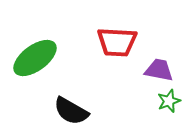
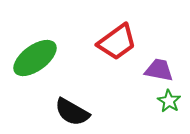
red trapezoid: rotated 39 degrees counterclockwise
green star: rotated 20 degrees counterclockwise
black semicircle: moved 1 px right, 1 px down
